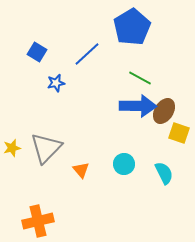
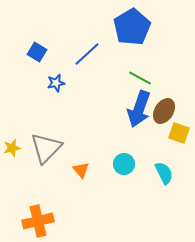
blue arrow: moved 1 px right, 3 px down; rotated 108 degrees clockwise
